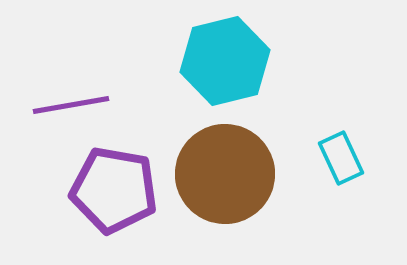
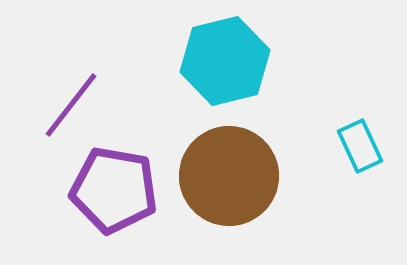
purple line: rotated 42 degrees counterclockwise
cyan rectangle: moved 19 px right, 12 px up
brown circle: moved 4 px right, 2 px down
